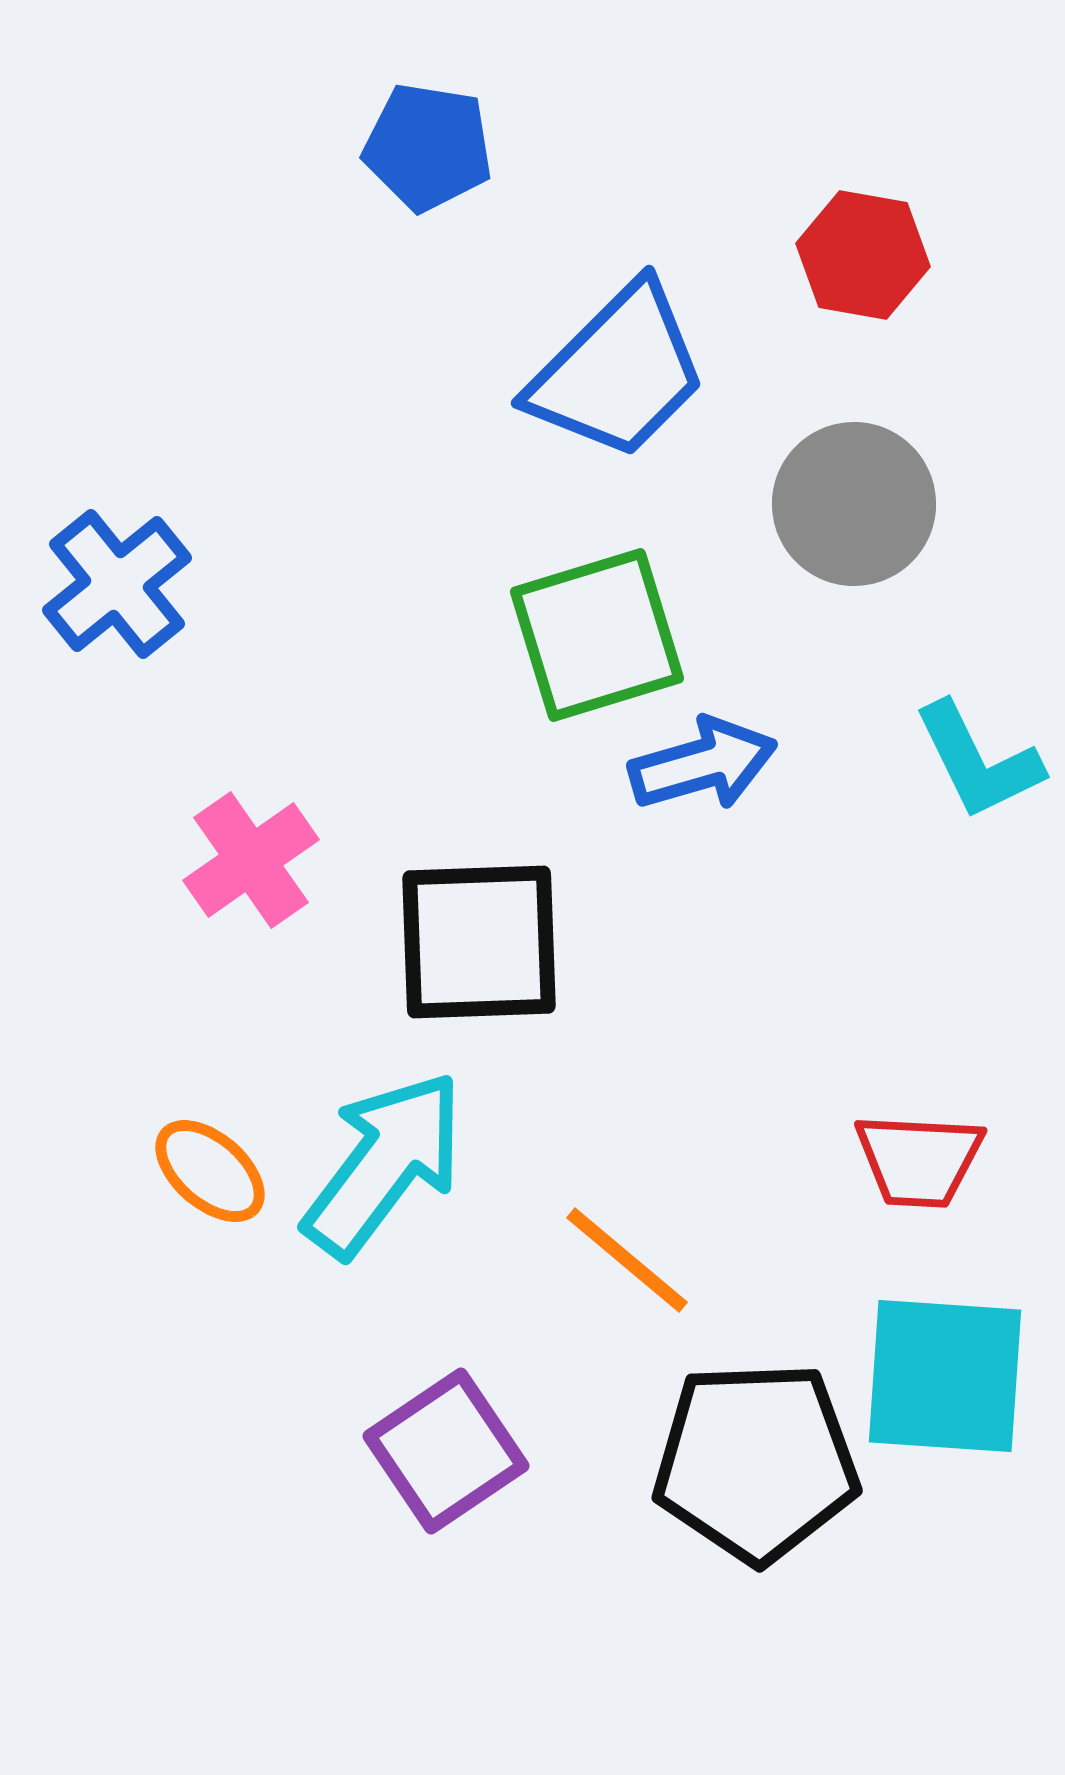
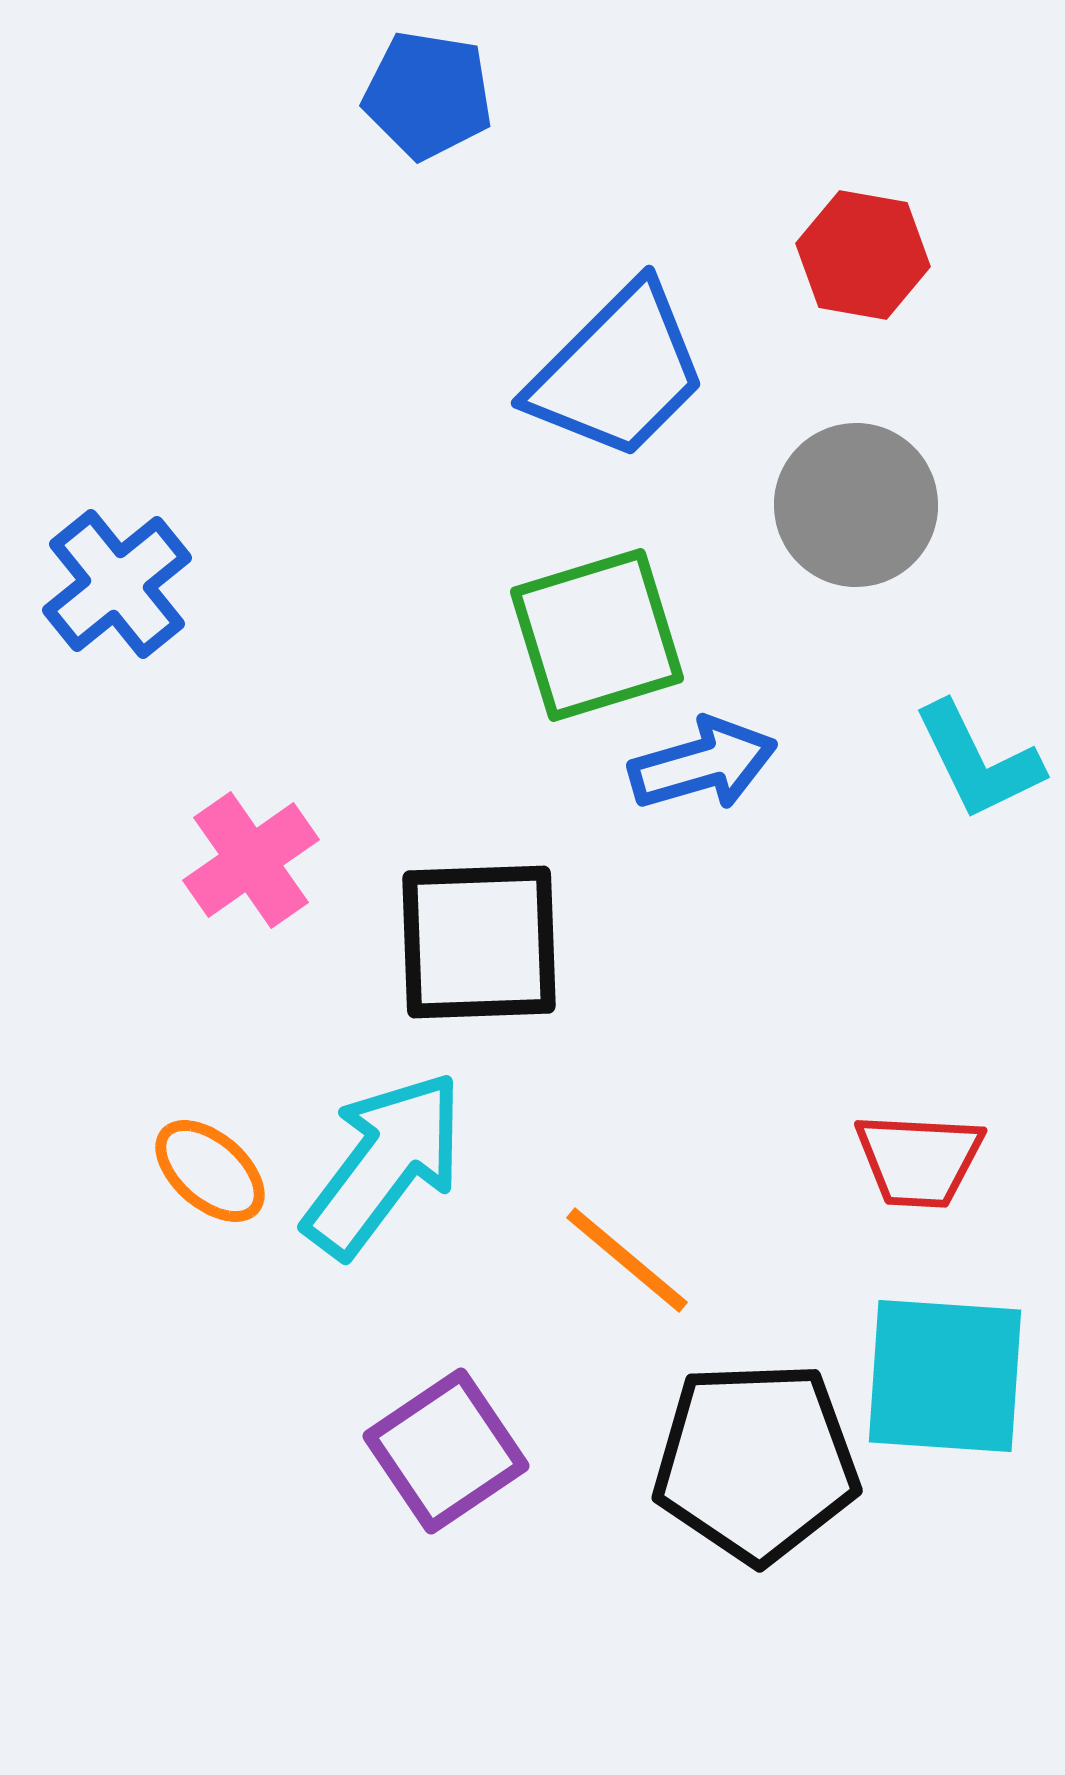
blue pentagon: moved 52 px up
gray circle: moved 2 px right, 1 px down
